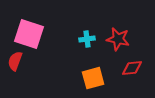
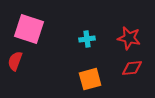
pink square: moved 5 px up
red star: moved 11 px right, 1 px up
orange square: moved 3 px left, 1 px down
